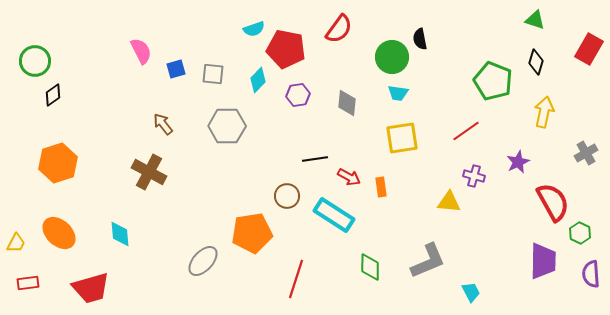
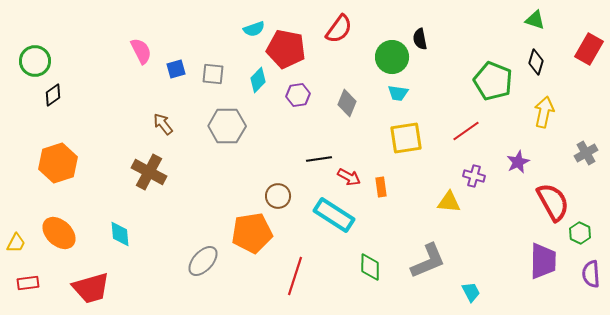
gray diamond at (347, 103): rotated 16 degrees clockwise
yellow square at (402, 138): moved 4 px right
black line at (315, 159): moved 4 px right
brown circle at (287, 196): moved 9 px left
red line at (296, 279): moved 1 px left, 3 px up
